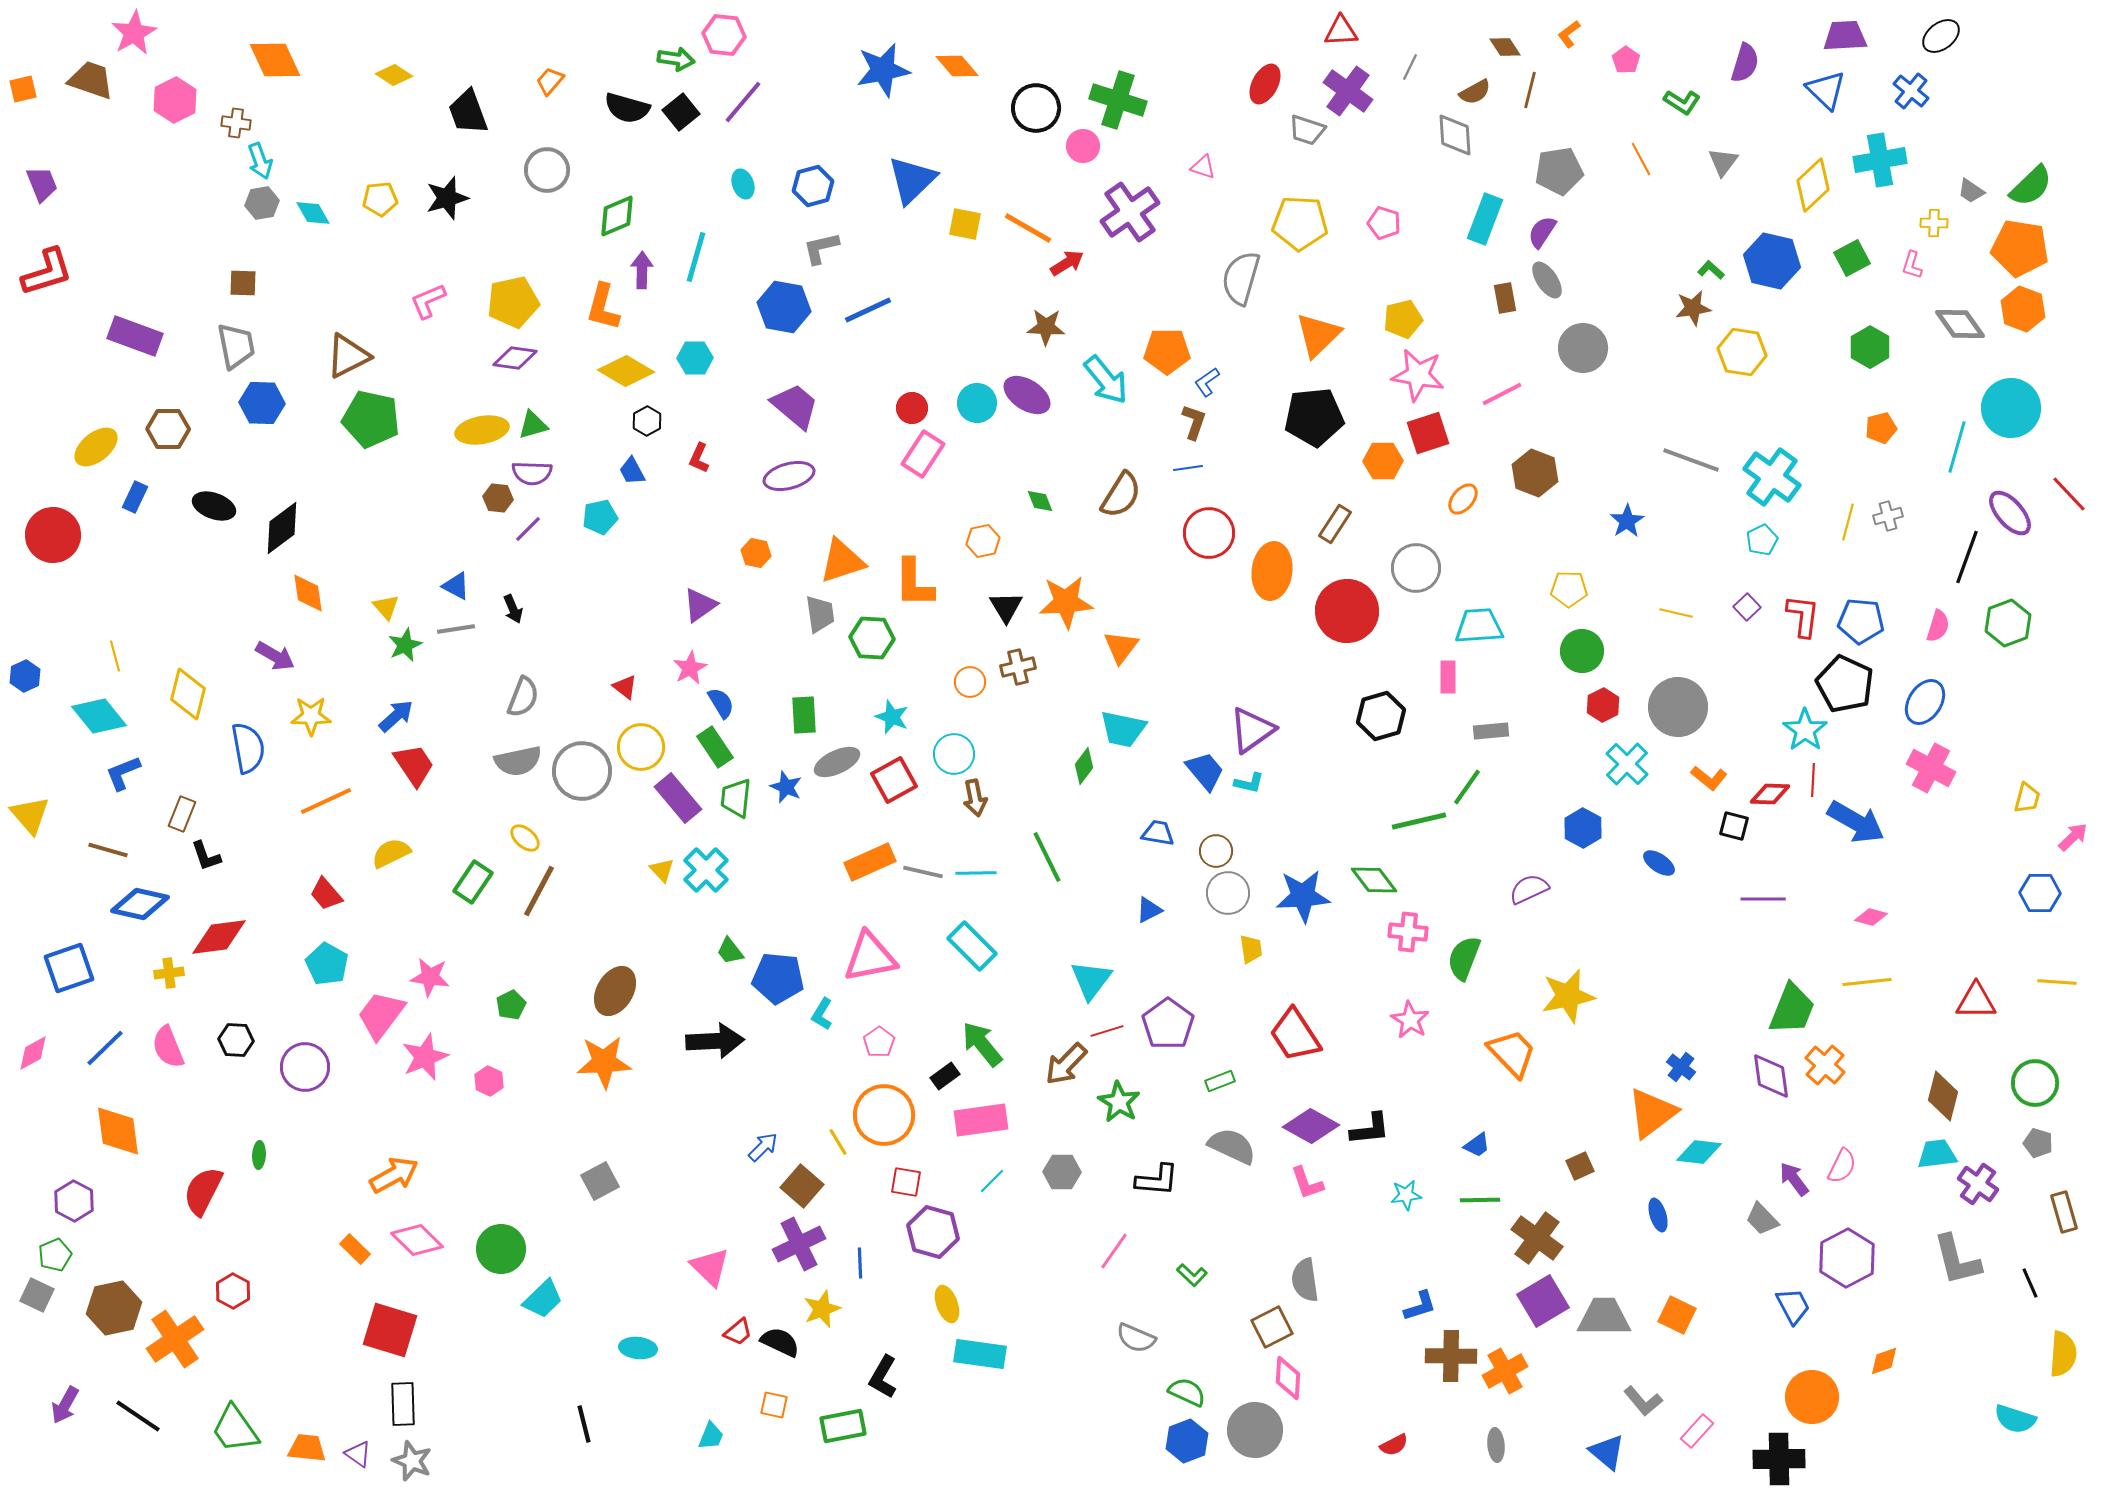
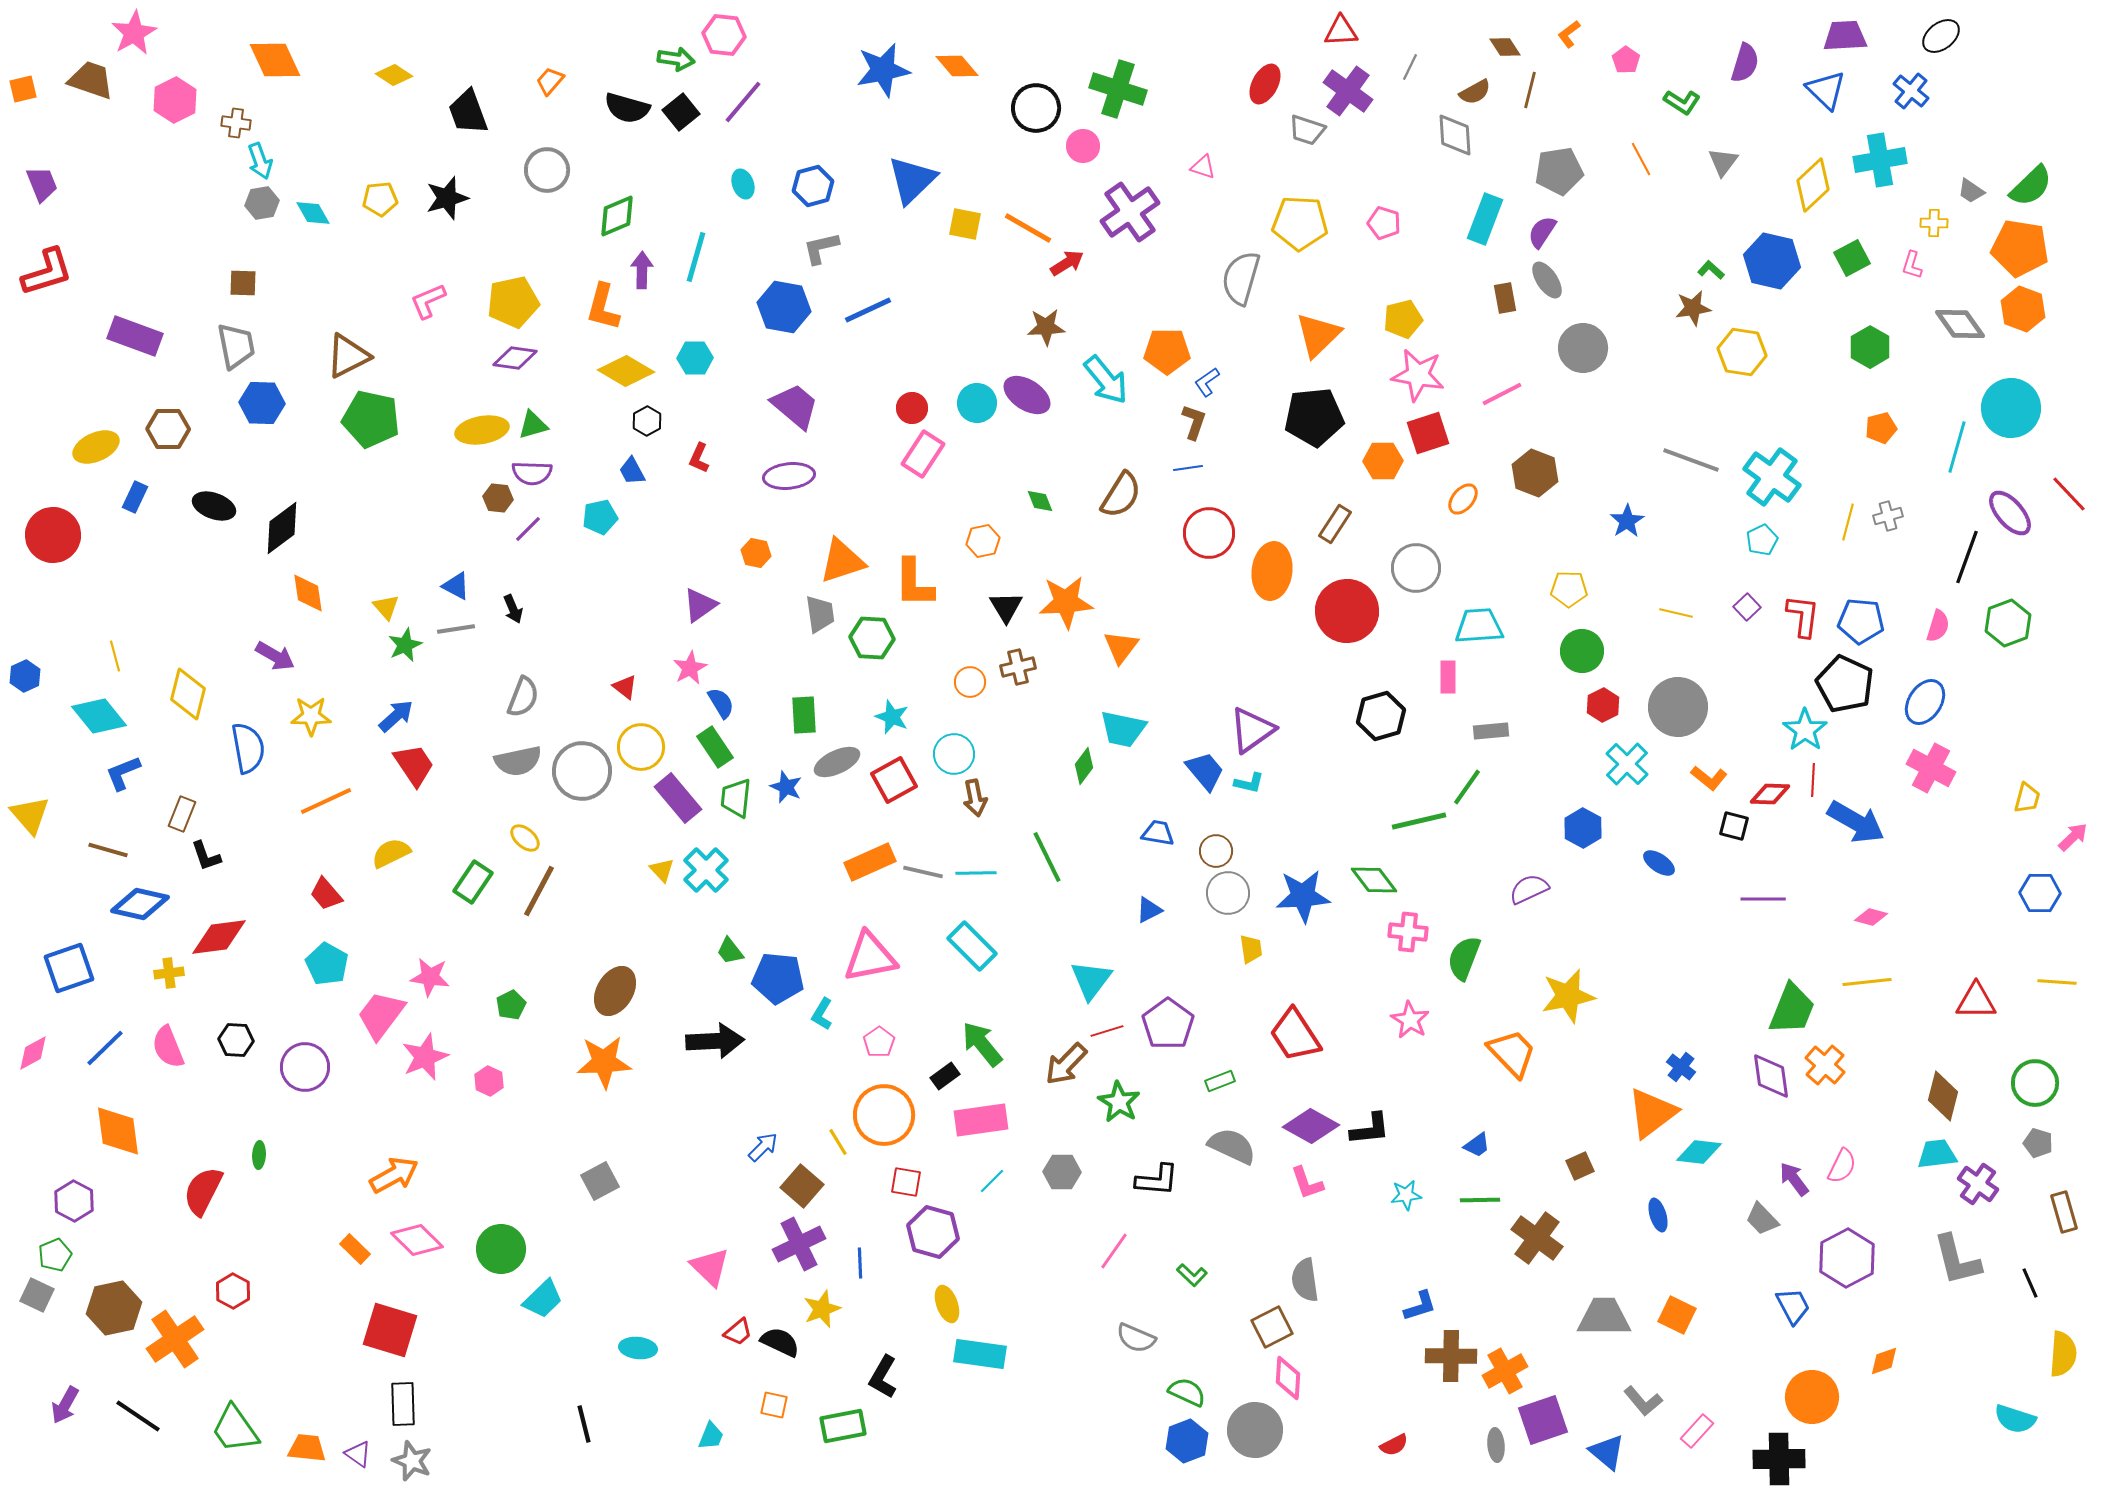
green cross at (1118, 100): moved 11 px up
brown star at (1046, 327): rotated 6 degrees counterclockwise
yellow ellipse at (96, 447): rotated 15 degrees clockwise
purple ellipse at (789, 476): rotated 9 degrees clockwise
purple square at (1543, 1301): moved 119 px down; rotated 12 degrees clockwise
